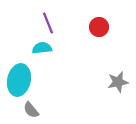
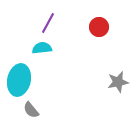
purple line: rotated 50 degrees clockwise
